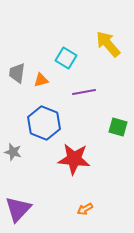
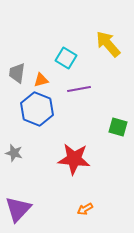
purple line: moved 5 px left, 3 px up
blue hexagon: moved 7 px left, 14 px up
gray star: moved 1 px right, 1 px down
